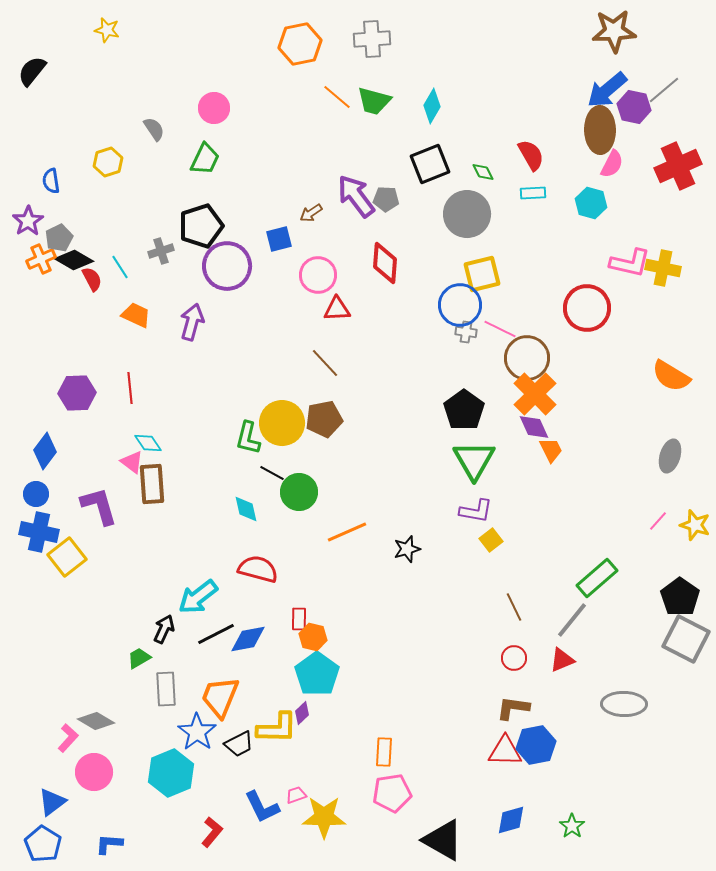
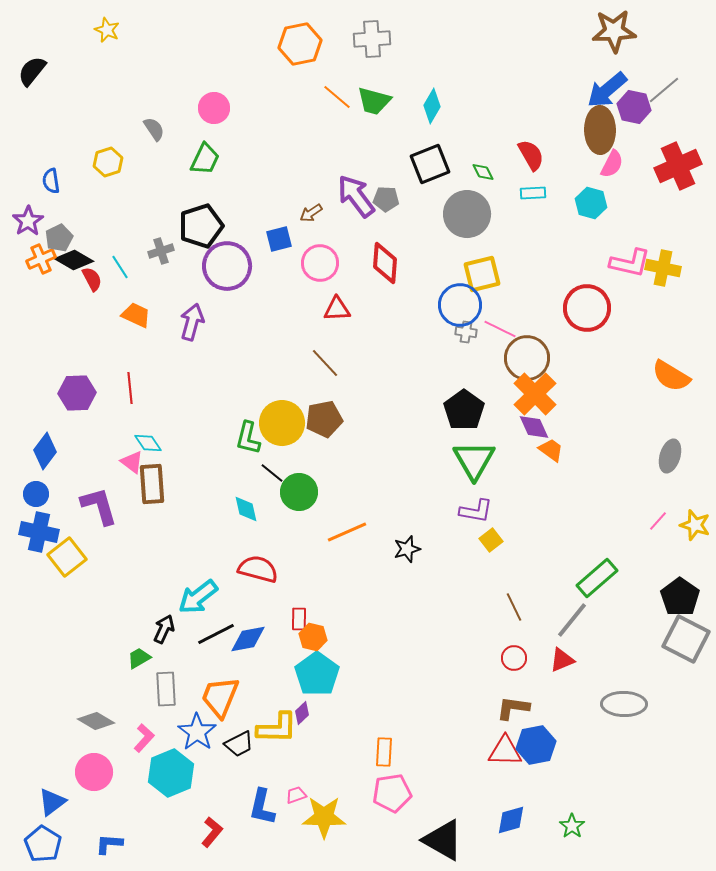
yellow star at (107, 30): rotated 10 degrees clockwise
pink circle at (318, 275): moved 2 px right, 12 px up
orange trapezoid at (551, 450): rotated 28 degrees counterclockwise
black line at (272, 473): rotated 10 degrees clockwise
pink L-shape at (68, 738): moved 76 px right
blue L-shape at (262, 807): rotated 39 degrees clockwise
